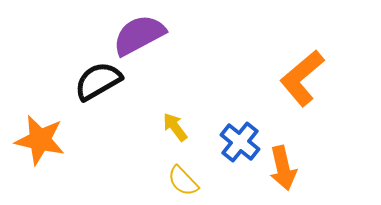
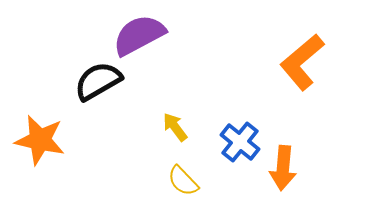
orange L-shape: moved 16 px up
orange arrow: rotated 18 degrees clockwise
